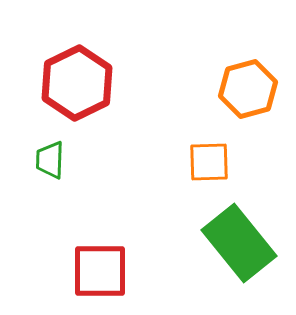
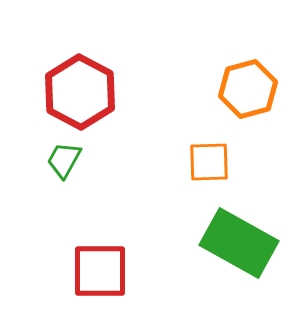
red hexagon: moved 3 px right, 9 px down; rotated 6 degrees counterclockwise
green trapezoid: moved 14 px right; rotated 27 degrees clockwise
green rectangle: rotated 22 degrees counterclockwise
